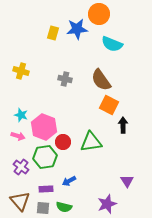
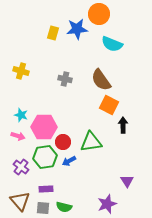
pink hexagon: rotated 20 degrees counterclockwise
blue arrow: moved 20 px up
